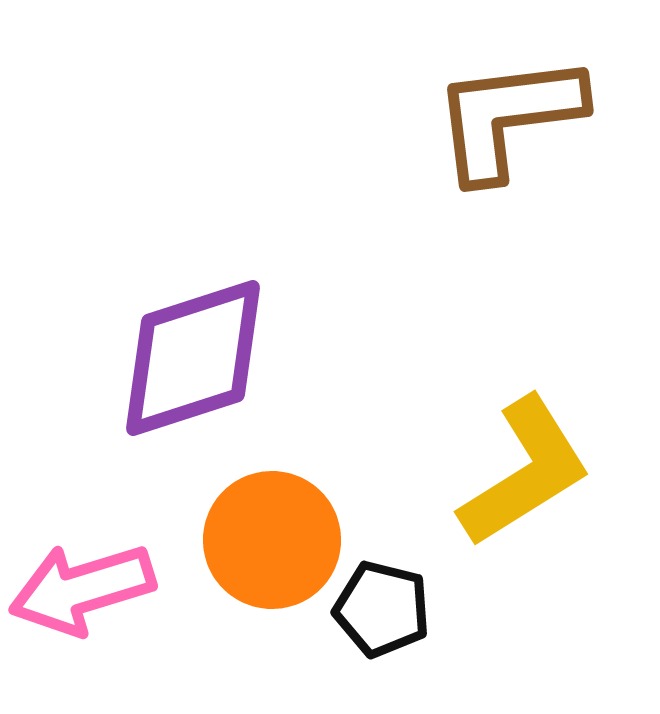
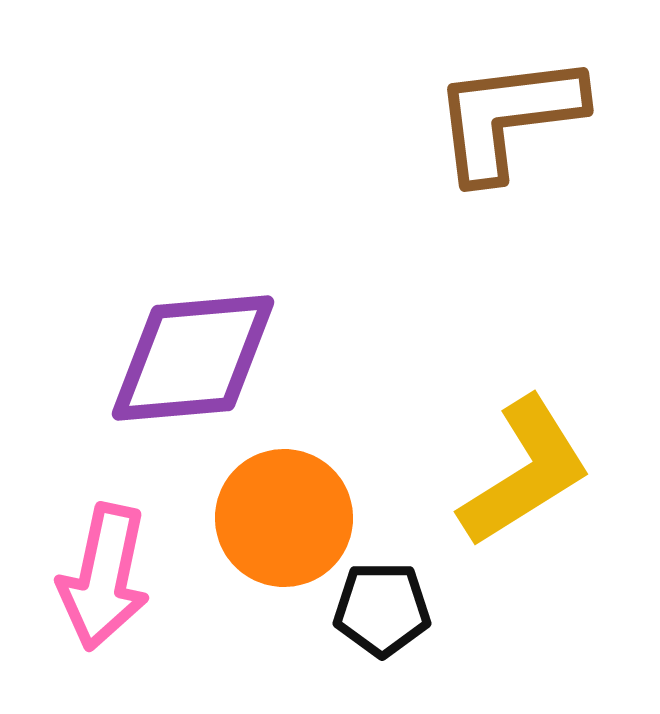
purple diamond: rotated 13 degrees clockwise
orange circle: moved 12 px right, 22 px up
pink arrow: moved 22 px right, 12 px up; rotated 61 degrees counterclockwise
black pentagon: rotated 14 degrees counterclockwise
